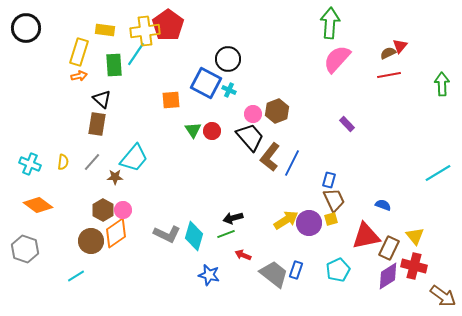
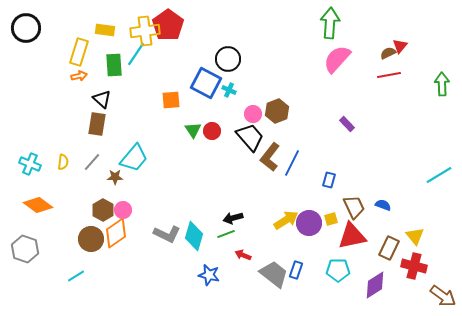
cyan line at (438, 173): moved 1 px right, 2 px down
brown trapezoid at (334, 200): moved 20 px right, 7 px down
red triangle at (366, 236): moved 14 px left
brown circle at (91, 241): moved 2 px up
cyan pentagon at (338, 270): rotated 25 degrees clockwise
purple diamond at (388, 276): moved 13 px left, 9 px down
